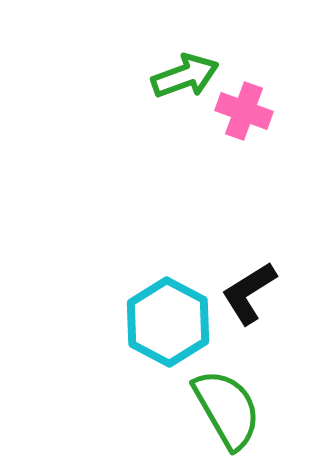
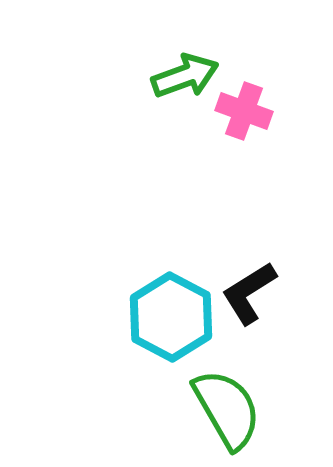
cyan hexagon: moved 3 px right, 5 px up
